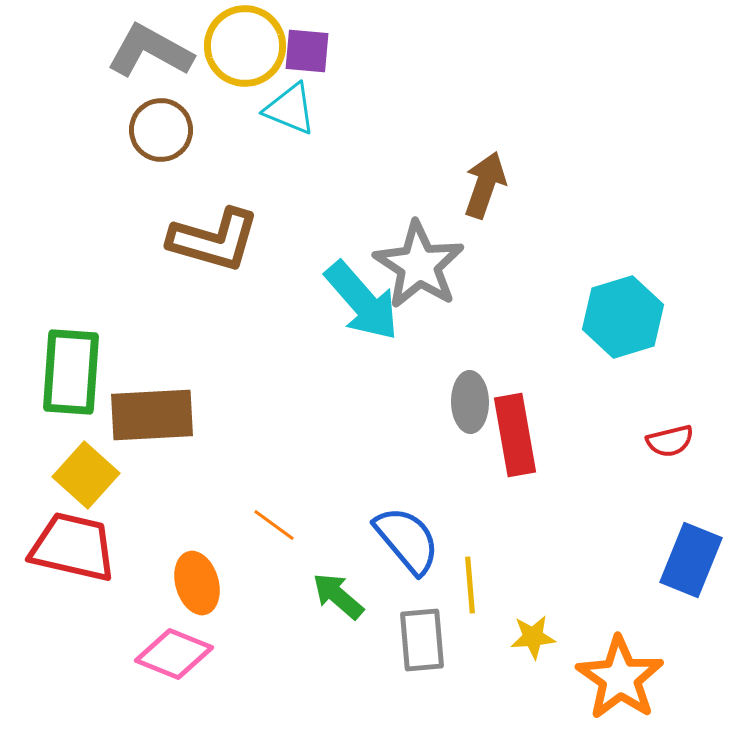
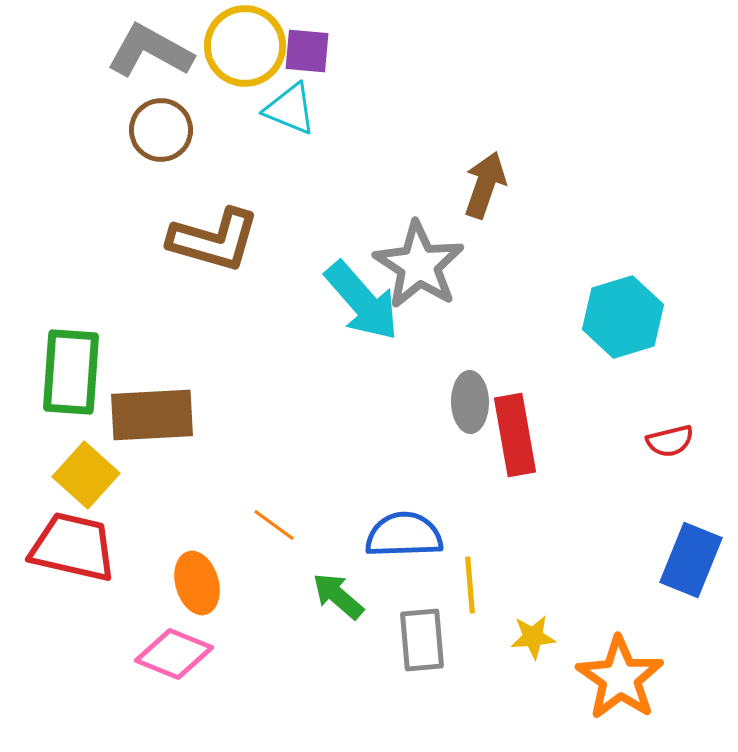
blue semicircle: moved 3 px left, 5 px up; rotated 52 degrees counterclockwise
